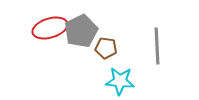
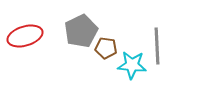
red ellipse: moved 25 px left, 8 px down
cyan star: moved 12 px right, 16 px up
